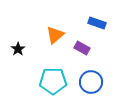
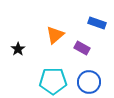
blue circle: moved 2 px left
